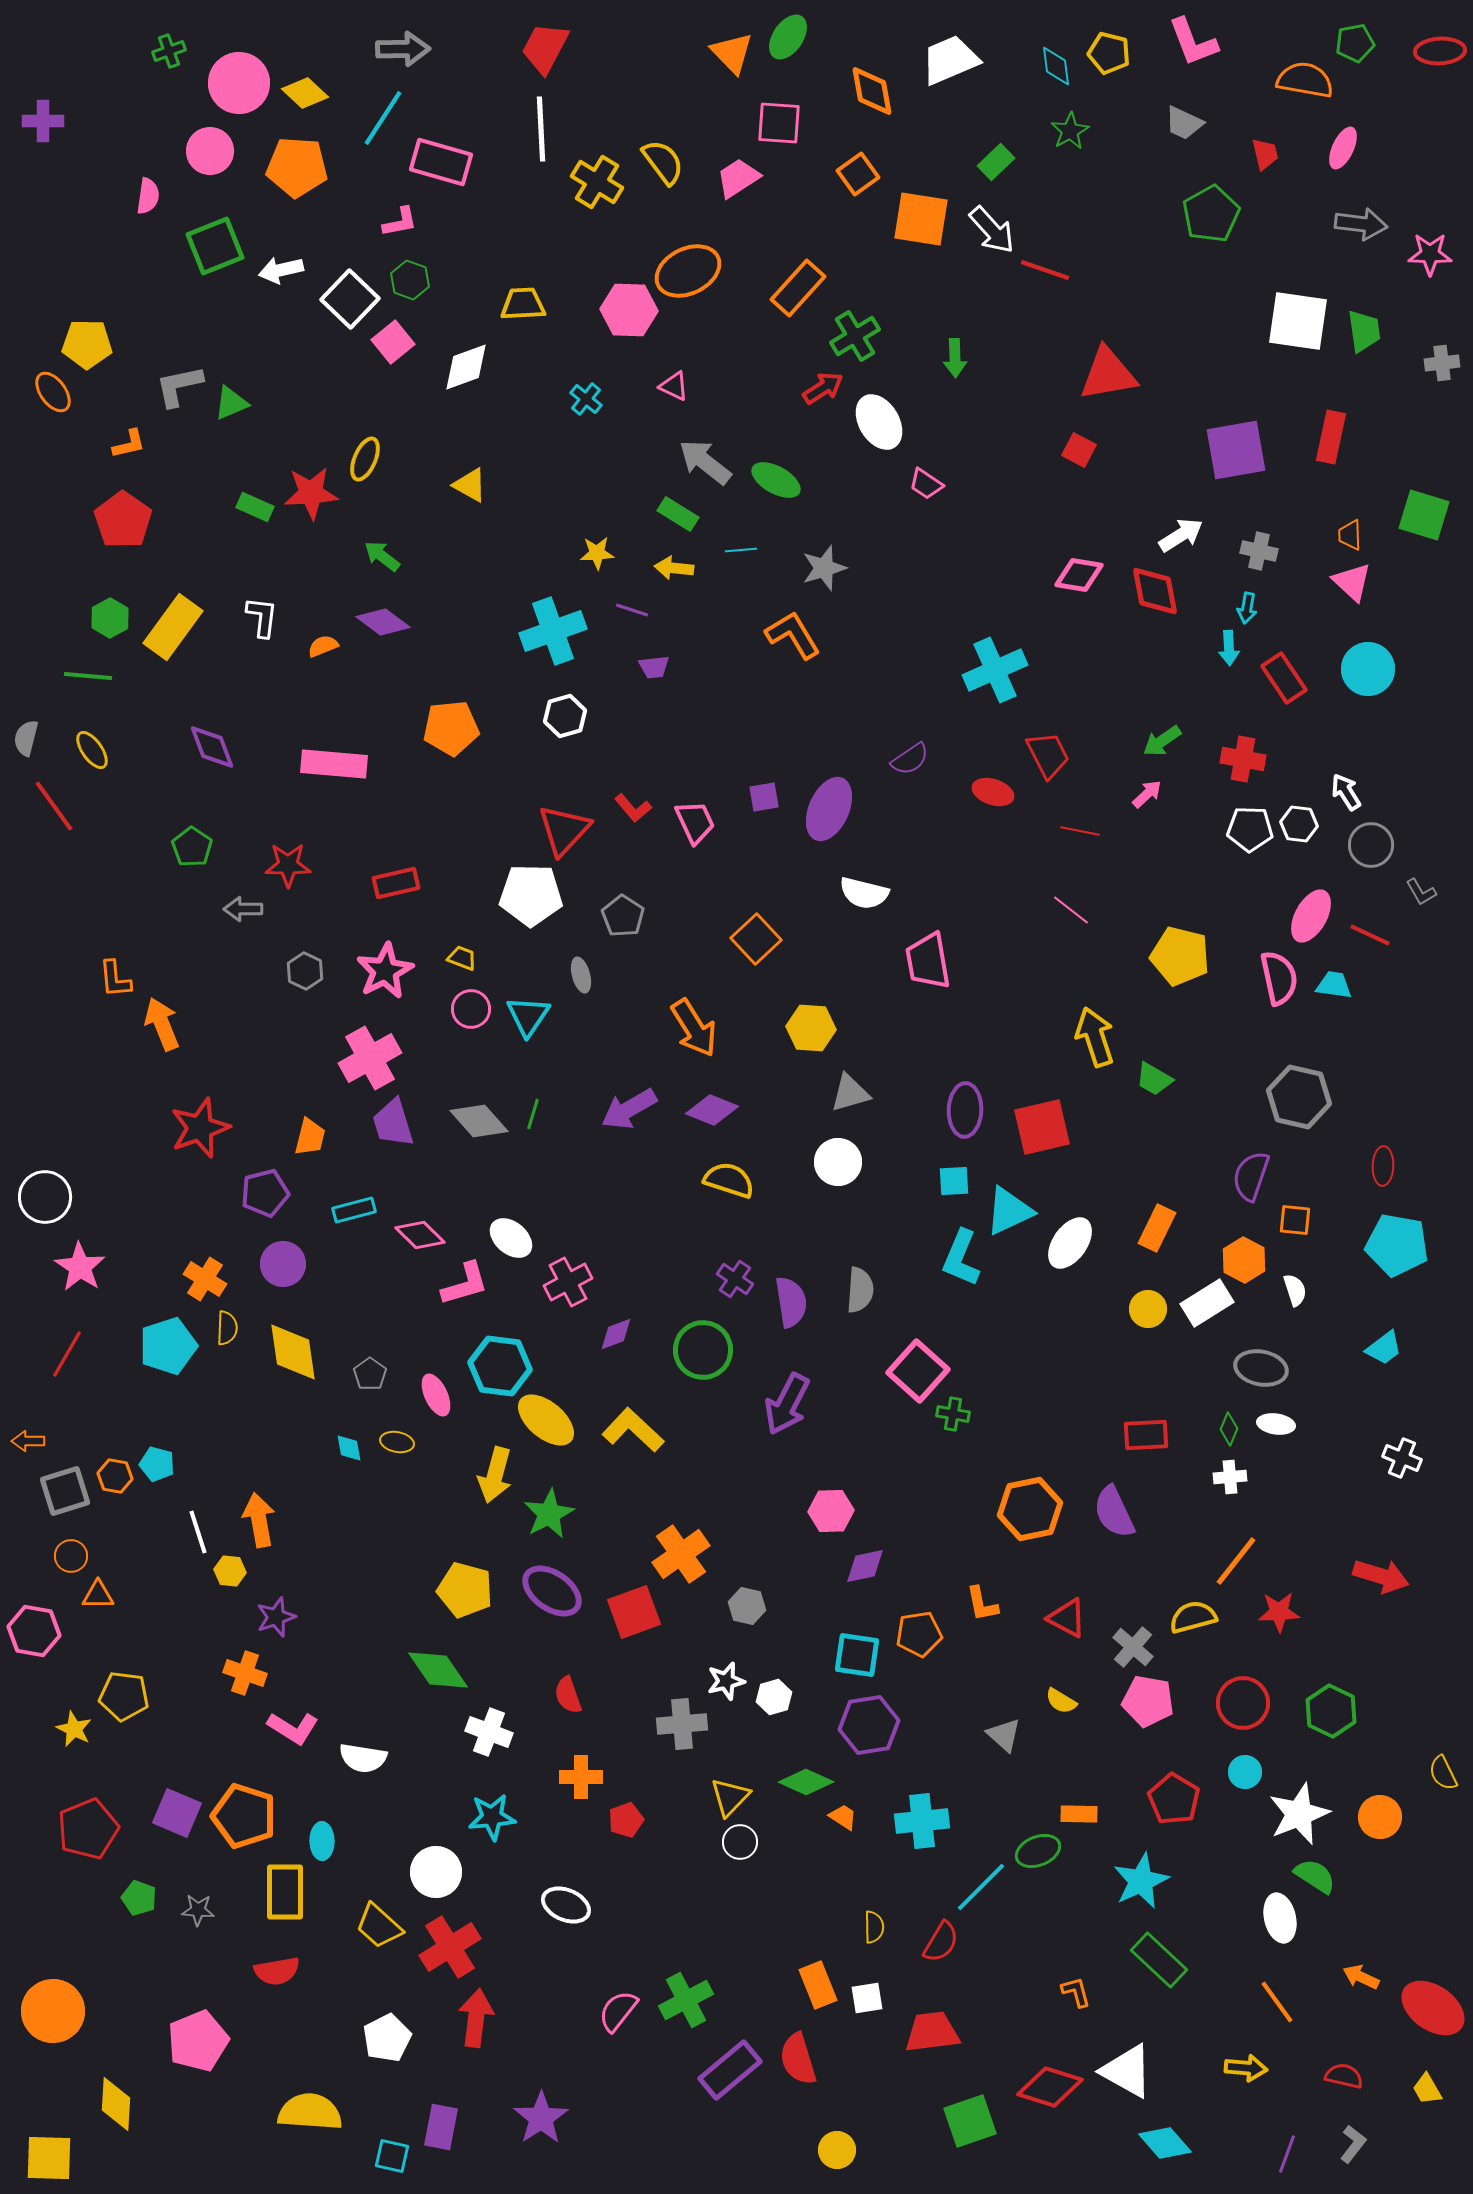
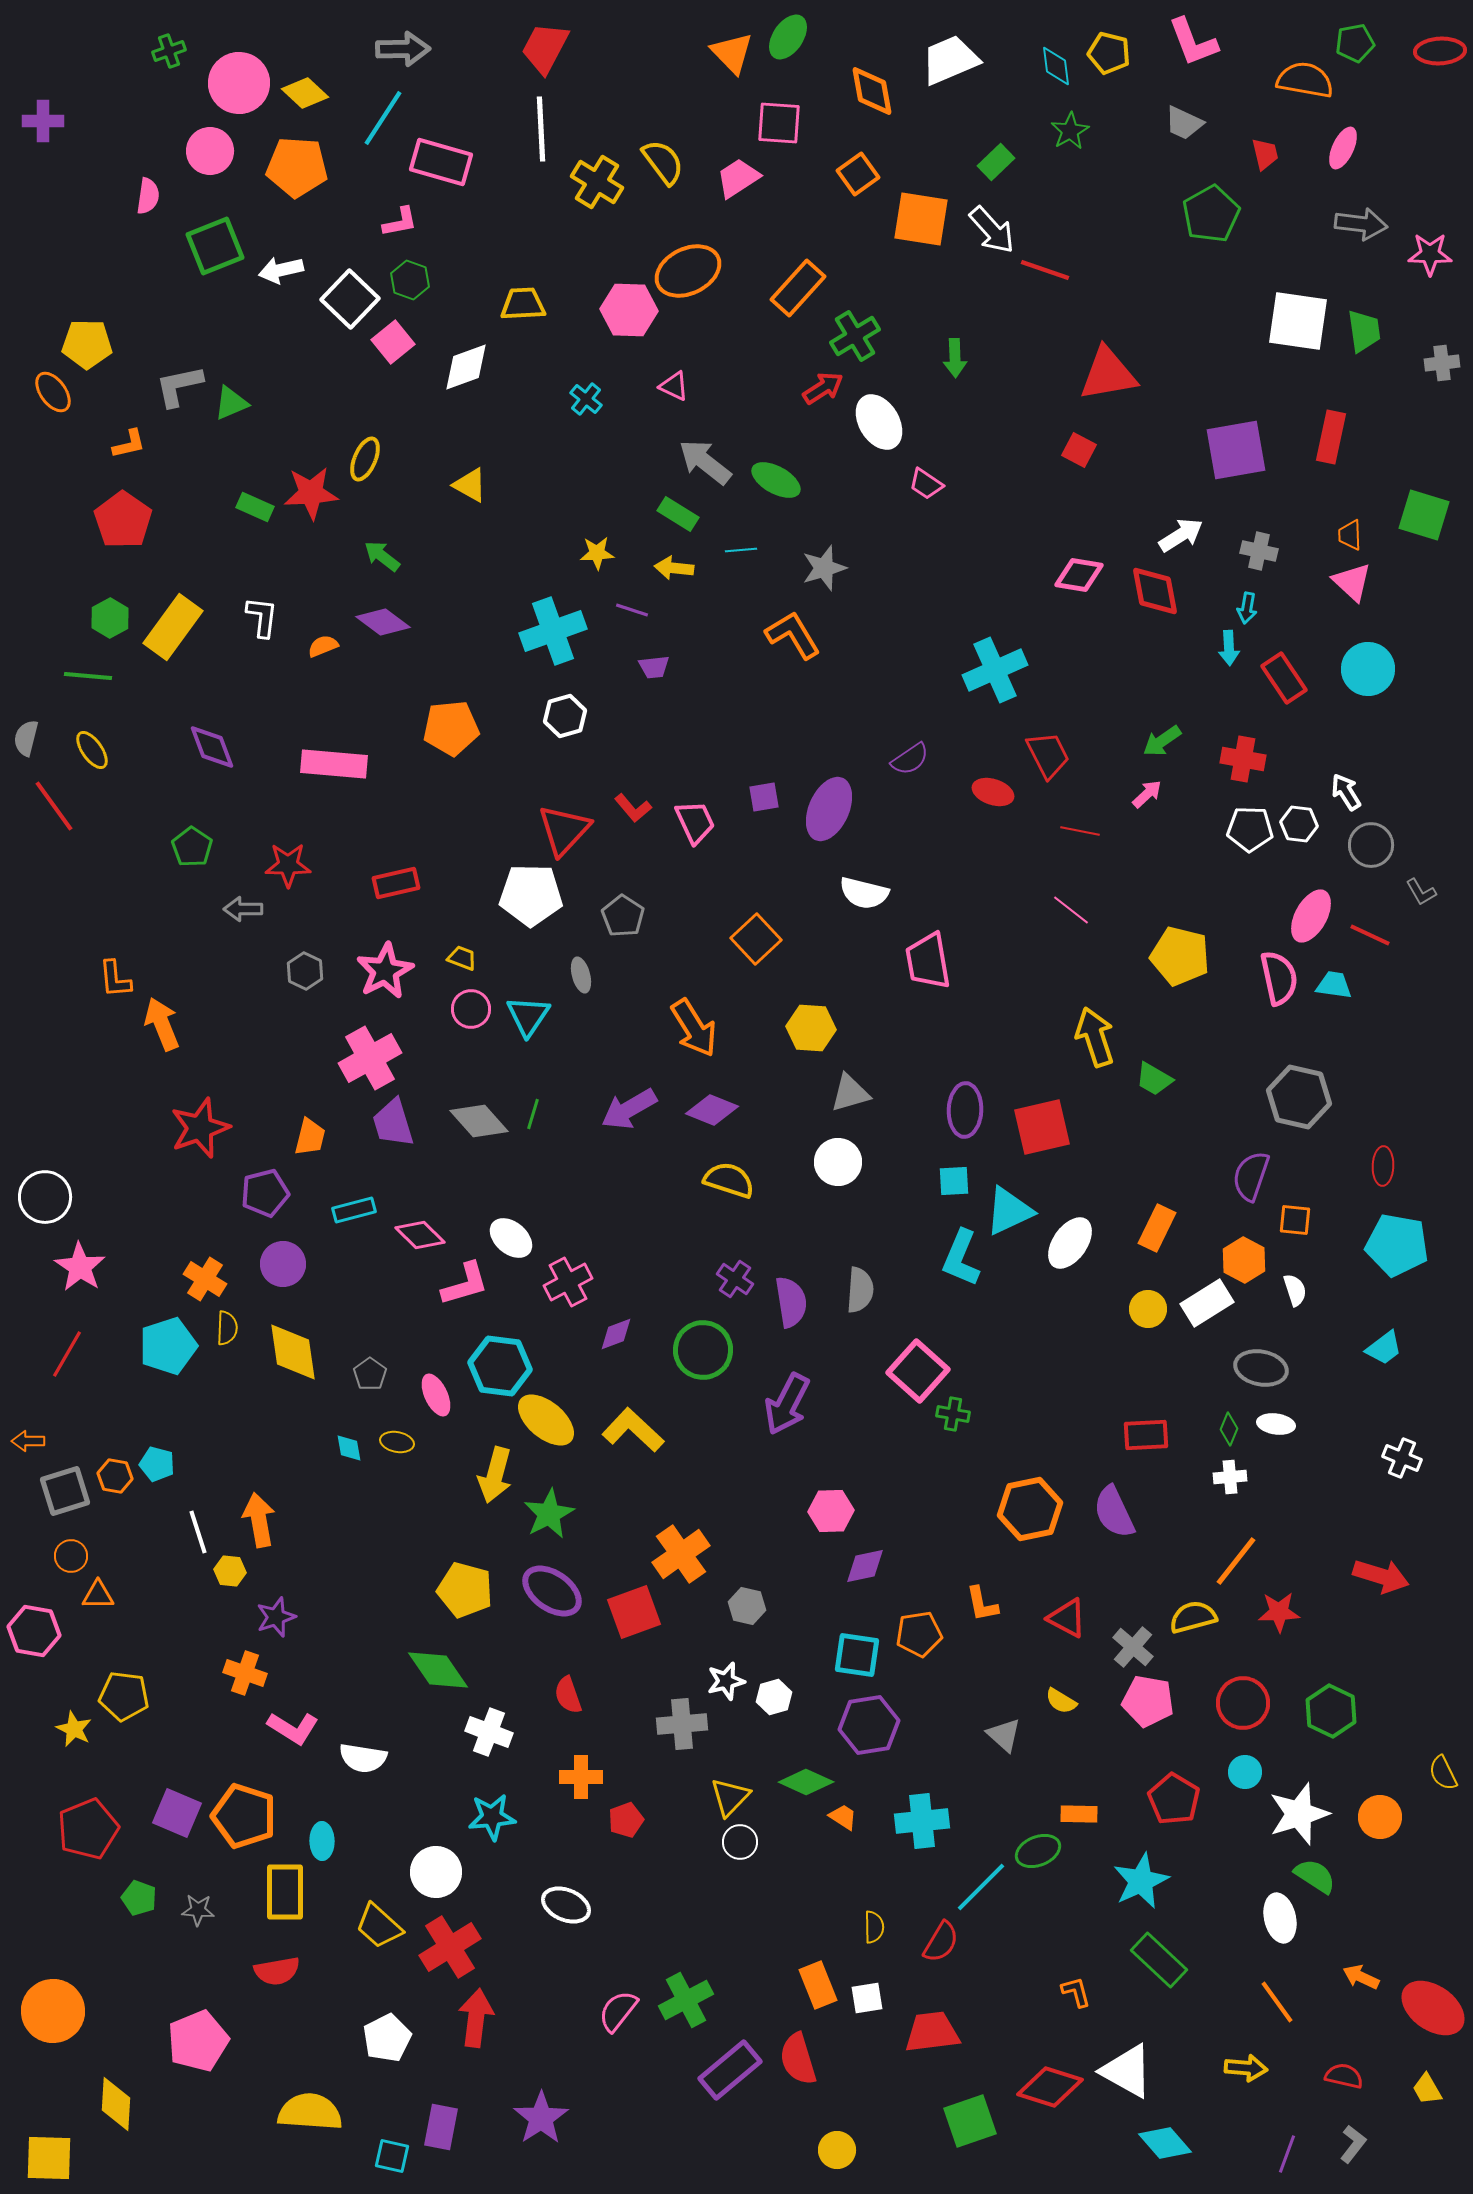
white star at (1299, 1814): rotated 4 degrees clockwise
